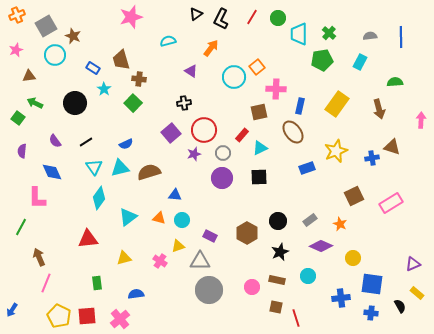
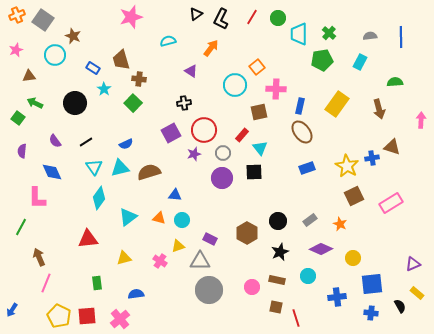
gray square at (46, 26): moved 3 px left, 6 px up; rotated 25 degrees counterclockwise
cyan circle at (234, 77): moved 1 px right, 8 px down
brown ellipse at (293, 132): moved 9 px right
purple square at (171, 133): rotated 12 degrees clockwise
cyan triangle at (260, 148): rotated 42 degrees counterclockwise
yellow star at (336, 151): moved 11 px right, 15 px down; rotated 20 degrees counterclockwise
black square at (259, 177): moved 5 px left, 5 px up
purple rectangle at (210, 236): moved 3 px down
purple diamond at (321, 246): moved 3 px down
blue square at (372, 284): rotated 15 degrees counterclockwise
blue cross at (341, 298): moved 4 px left, 1 px up
